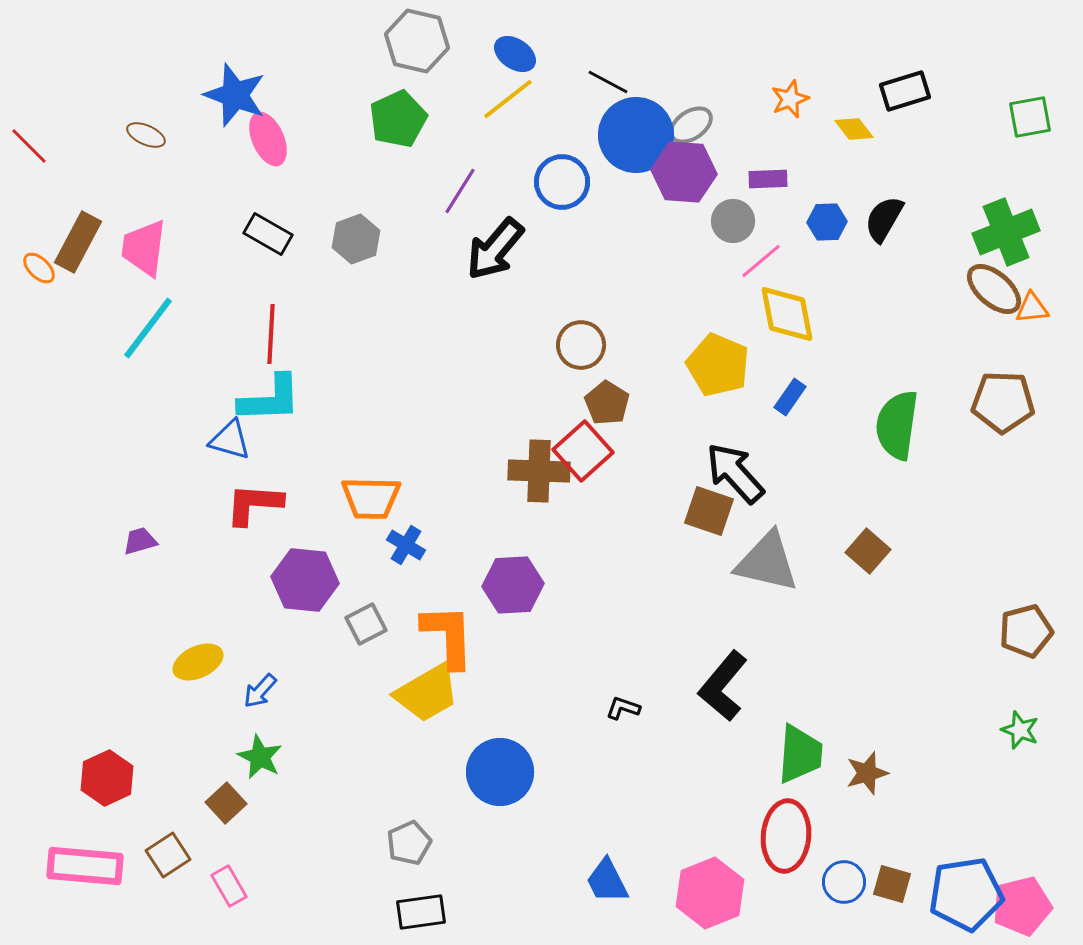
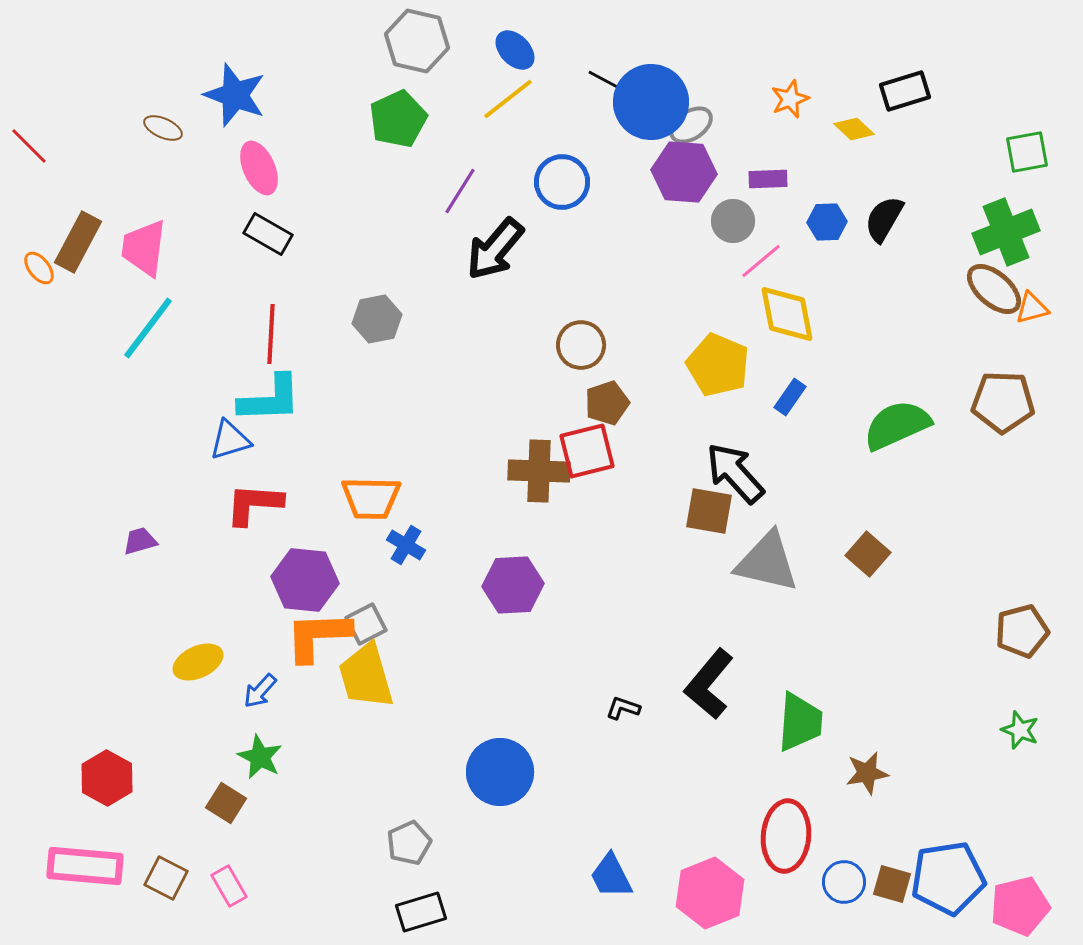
blue ellipse at (515, 54): moved 4 px up; rotated 12 degrees clockwise
green square at (1030, 117): moved 3 px left, 35 px down
yellow diamond at (854, 129): rotated 9 degrees counterclockwise
brown ellipse at (146, 135): moved 17 px right, 7 px up
blue circle at (636, 135): moved 15 px right, 33 px up
pink ellipse at (268, 139): moved 9 px left, 29 px down
gray hexagon at (356, 239): moved 21 px right, 80 px down; rotated 9 degrees clockwise
orange ellipse at (39, 268): rotated 8 degrees clockwise
orange triangle at (1032, 308): rotated 9 degrees counterclockwise
brown pentagon at (607, 403): rotated 21 degrees clockwise
green semicircle at (897, 425): rotated 58 degrees clockwise
blue triangle at (230, 440): rotated 33 degrees counterclockwise
red square at (583, 451): moved 4 px right; rotated 28 degrees clockwise
brown square at (709, 511): rotated 9 degrees counterclockwise
brown square at (868, 551): moved 3 px down
brown pentagon at (1026, 631): moved 4 px left
orange L-shape at (448, 636): moved 130 px left; rotated 90 degrees counterclockwise
black L-shape at (723, 686): moved 14 px left, 2 px up
yellow trapezoid at (427, 693): moved 61 px left, 17 px up; rotated 104 degrees clockwise
green trapezoid at (800, 754): moved 32 px up
brown star at (867, 773): rotated 6 degrees clockwise
red hexagon at (107, 778): rotated 6 degrees counterclockwise
brown square at (226, 803): rotated 15 degrees counterclockwise
brown square at (168, 855): moved 2 px left, 23 px down; rotated 30 degrees counterclockwise
blue trapezoid at (607, 881): moved 4 px right, 5 px up
blue pentagon at (966, 894): moved 18 px left, 16 px up
pink pentagon at (1022, 906): moved 2 px left
black rectangle at (421, 912): rotated 9 degrees counterclockwise
